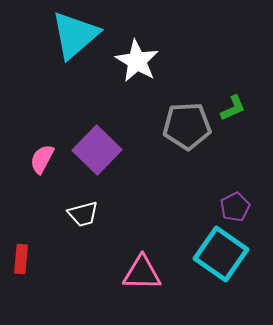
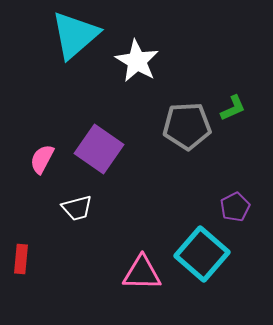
purple square: moved 2 px right, 1 px up; rotated 9 degrees counterclockwise
white trapezoid: moved 6 px left, 6 px up
cyan square: moved 19 px left; rotated 6 degrees clockwise
